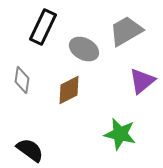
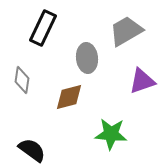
black rectangle: moved 1 px down
gray ellipse: moved 3 px right, 9 px down; rotated 56 degrees clockwise
purple triangle: rotated 20 degrees clockwise
brown diamond: moved 7 px down; rotated 12 degrees clockwise
green star: moved 9 px left; rotated 8 degrees counterclockwise
black semicircle: moved 2 px right
